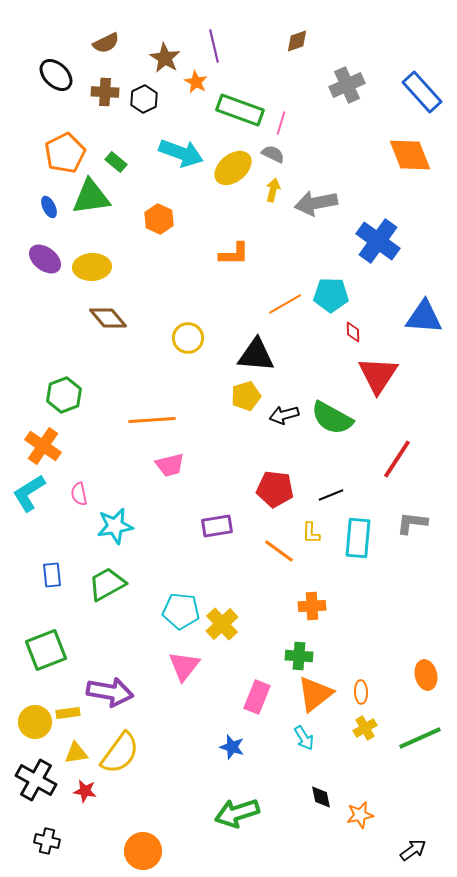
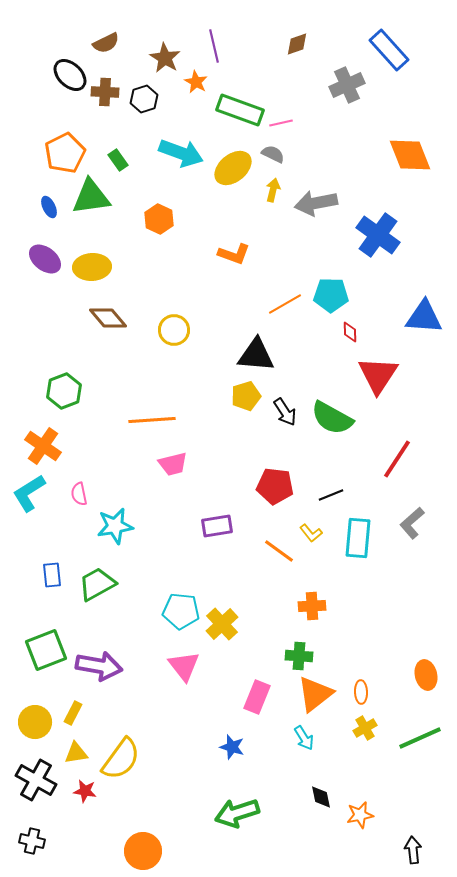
brown diamond at (297, 41): moved 3 px down
black ellipse at (56, 75): moved 14 px right
blue rectangle at (422, 92): moved 33 px left, 42 px up
black hexagon at (144, 99): rotated 8 degrees clockwise
pink line at (281, 123): rotated 60 degrees clockwise
green rectangle at (116, 162): moved 2 px right, 2 px up; rotated 15 degrees clockwise
blue cross at (378, 241): moved 6 px up
orange L-shape at (234, 254): rotated 20 degrees clockwise
red diamond at (353, 332): moved 3 px left
yellow circle at (188, 338): moved 14 px left, 8 px up
green hexagon at (64, 395): moved 4 px up
black arrow at (284, 415): moved 1 px right, 3 px up; rotated 108 degrees counterclockwise
pink trapezoid at (170, 465): moved 3 px right, 1 px up
red pentagon at (275, 489): moved 3 px up
gray L-shape at (412, 523): rotated 48 degrees counterclockwise
yellow L-shape at (311, 533): rotated 40 degrees counterclockwise
green trapezoid at (107, 584): moved 10 px left
pink triangle at (184, 666): rotated 16 degrees counterclockwise
purple arrow at (110, 692): moved 11 px left, 26 px up
yellow rectangle at (68, 713): moved 5 px right; rotated 55 degrees counterclockwise
yellow semicircle at (120, 753): moved 1 px right, 6 px down
black cross at (47, 841): moved 15 px left
black arrow at (413, 850): rotated 60 degrees counterclockwise
